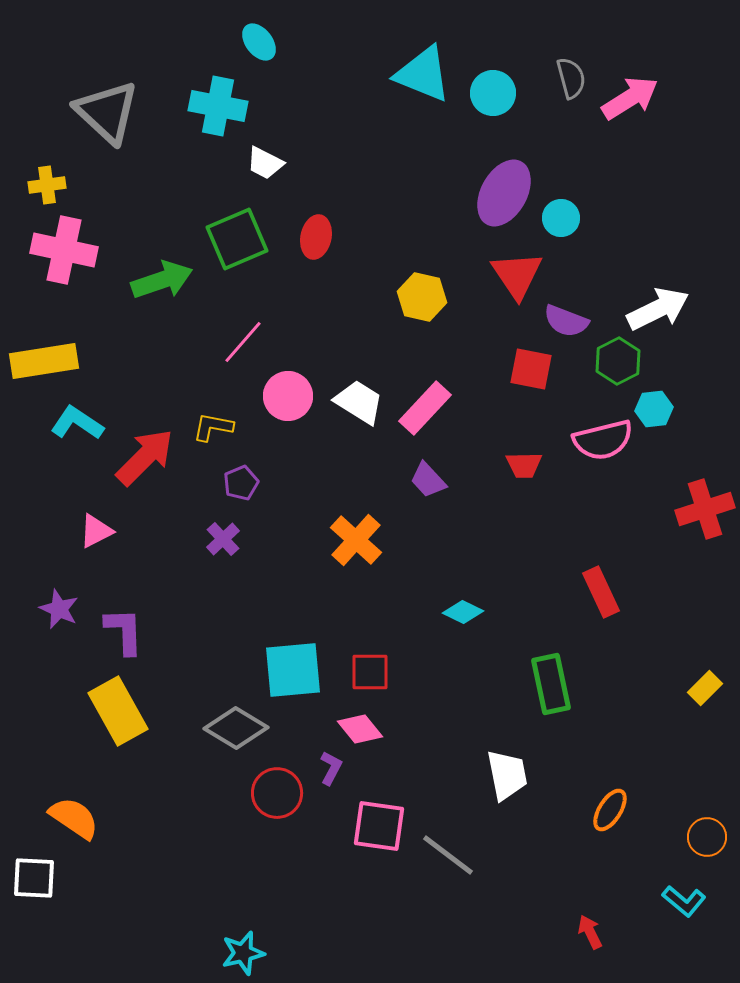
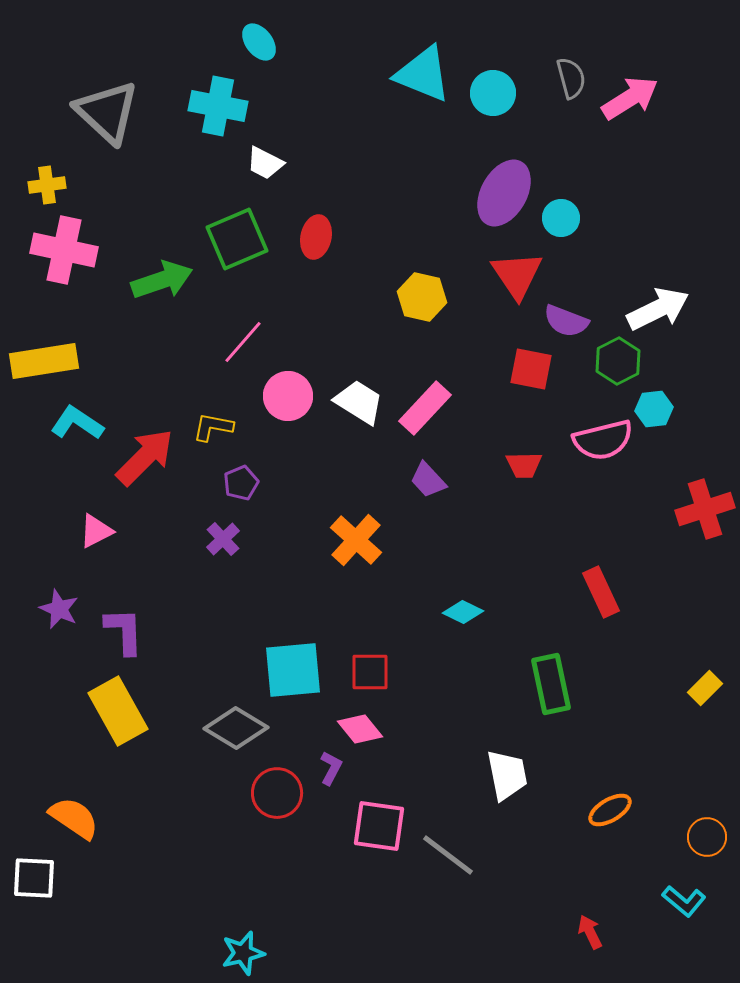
orange ellipse at (610, 810): rotated 27 degrees clockwise
